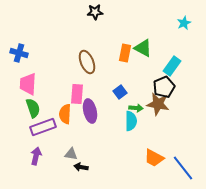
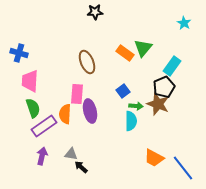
cyan star: rotated 16 degrees counterclockwise
green triangle: rotated 42 degrees clockwise
orange rectangle: rotated 66 degrees counterclockwise
pink trapezoid: moved 2 px right, 3 px up
blue square: moved 3 px right, 1 px up
brown star: rotated 10 degrees clockwise
green arrow: moved 2 px up
purple rectangle: moved 1 px right, 1 px up; rotated 15 degrees counterclockwise
purple arrow: moved 6 px right
black arrow: rotated 32 degrees clockwise
